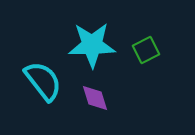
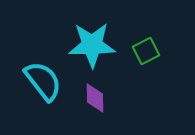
green square: moved 1 px down
purple diamond: rotated 16 degrees clockwise
